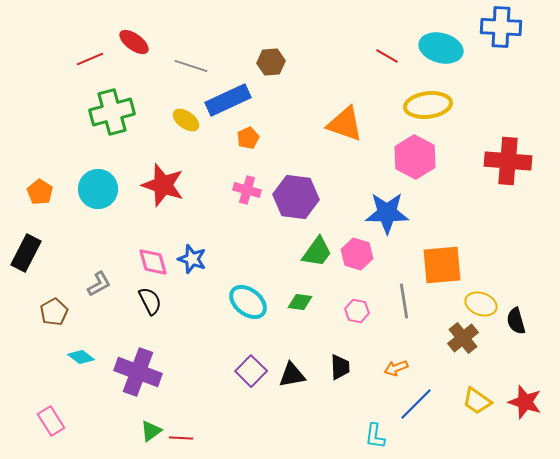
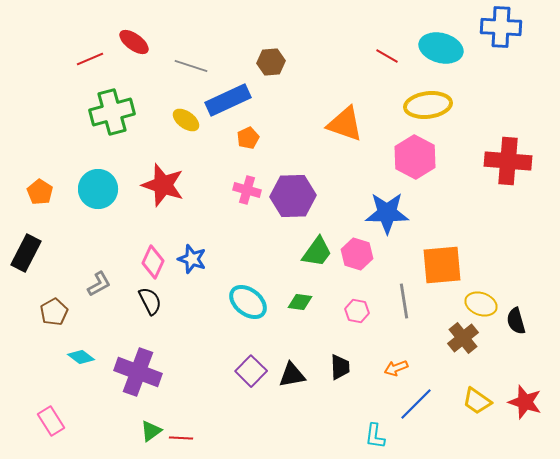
purple hexagon at (296, 197): moved 3 px left, 1 px up; rotated 9 degrees counterclockwise
pink diamond at (153, 262): rotated 40 degrees clockwise
